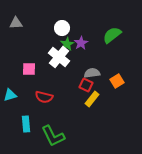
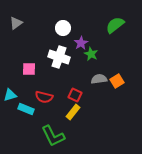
gray triangle: rotated 32 degrees counterclockwise
white circle: moved 1 px right
green semicircle: moved 3 px right, 10 px up
green star: moved 24 px right, 10 px down; rotated 16 degrees counterclockwise
white cross: rotated 20 degrees counterclockwise
gray semicircle: moved 7 px right, 6 px down
red square: moved 11 px left, 10 px down
yellow rectangle: moved 19 px left, 13 px down
cyan rectangle: moved 15 px up; rotated 63 degrees counterclockwise
